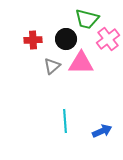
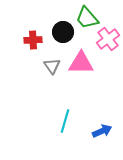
green trapezoid: moved 1 px up; rotated 35 degrees clockwise
black circle: moved 3 px left, 7 px up
gray triangle: rotated 24 degrees counterclockwise
cyan line: rotated 20 degrees clockwise
